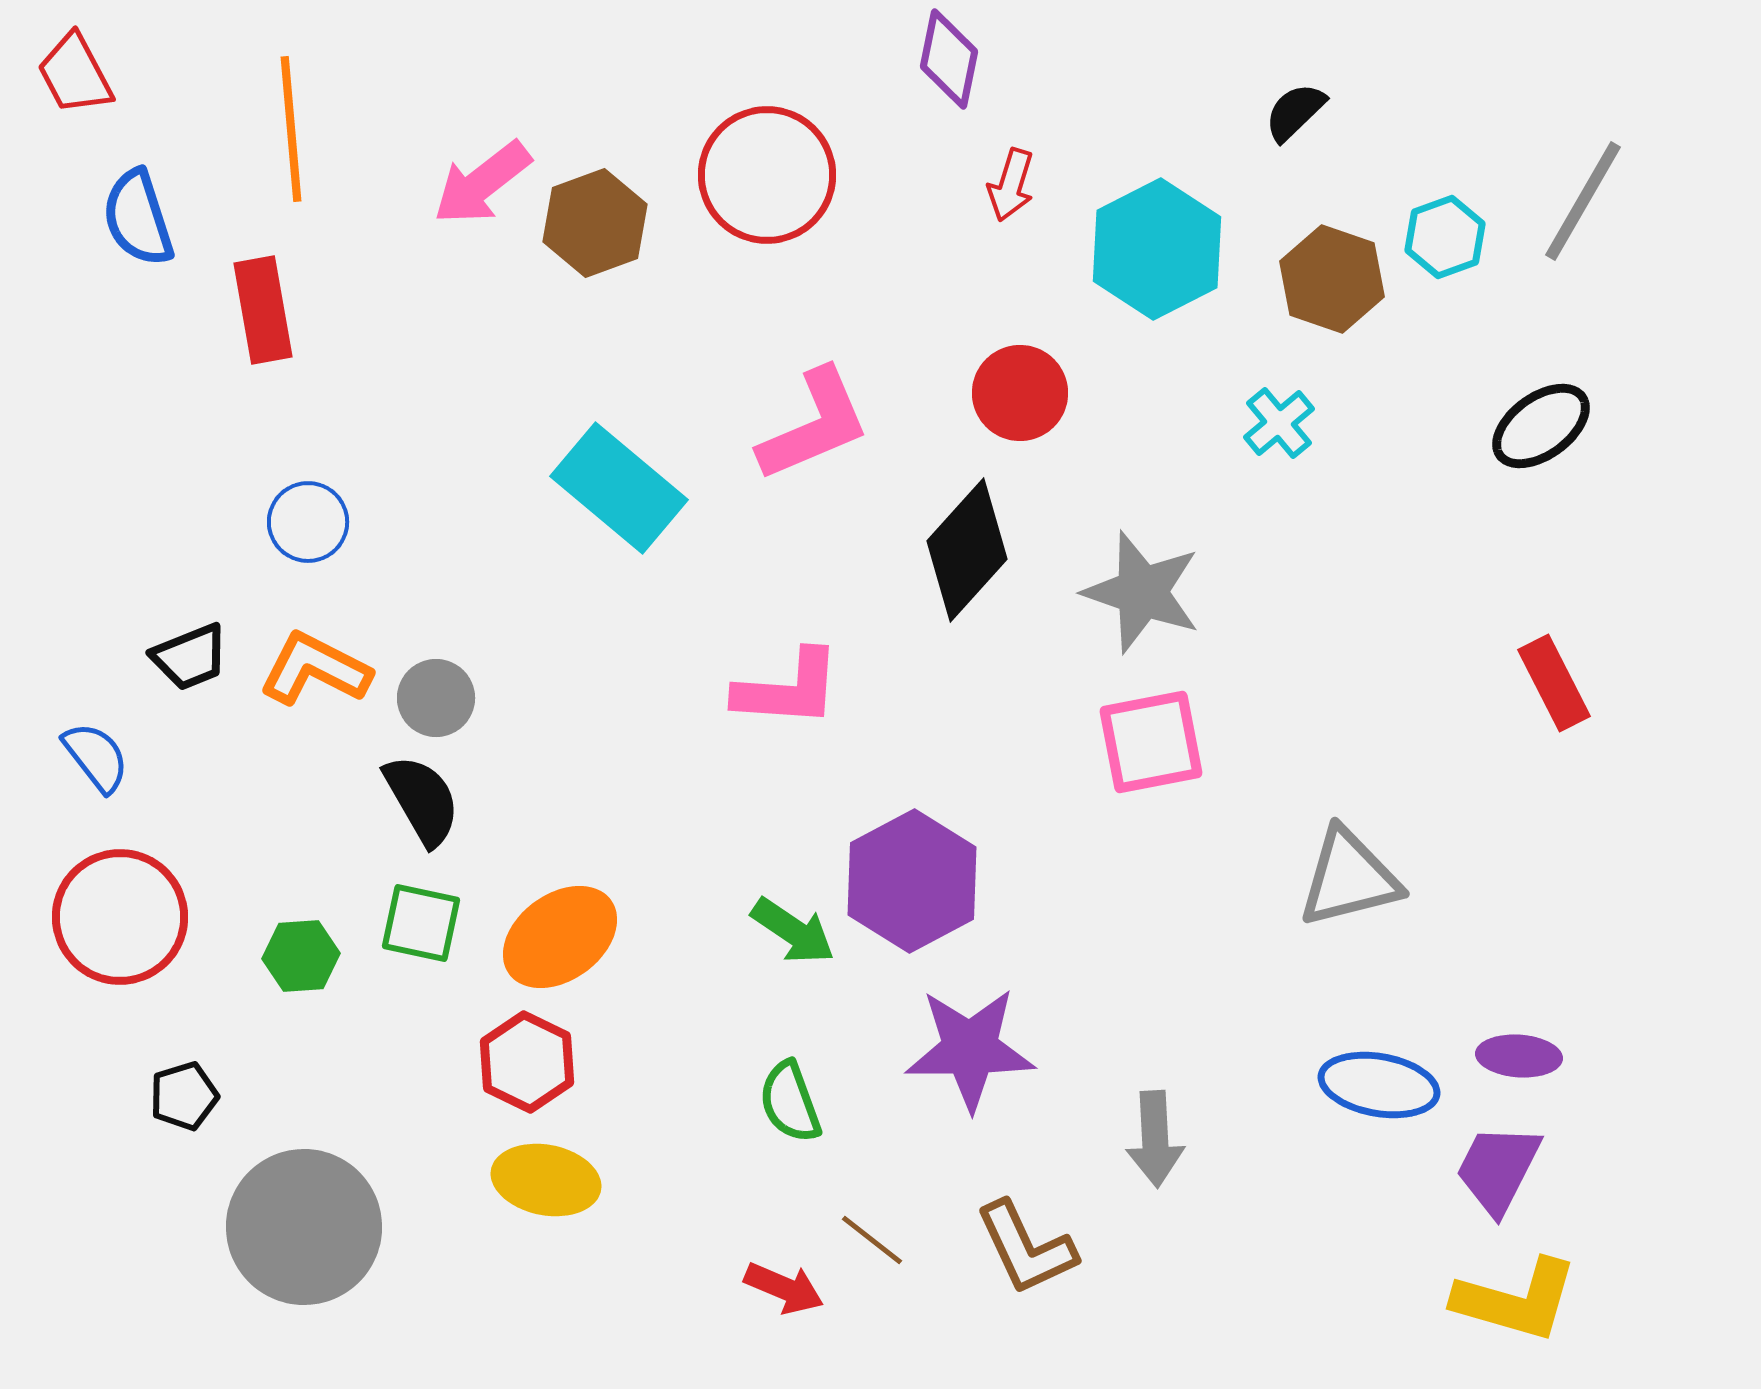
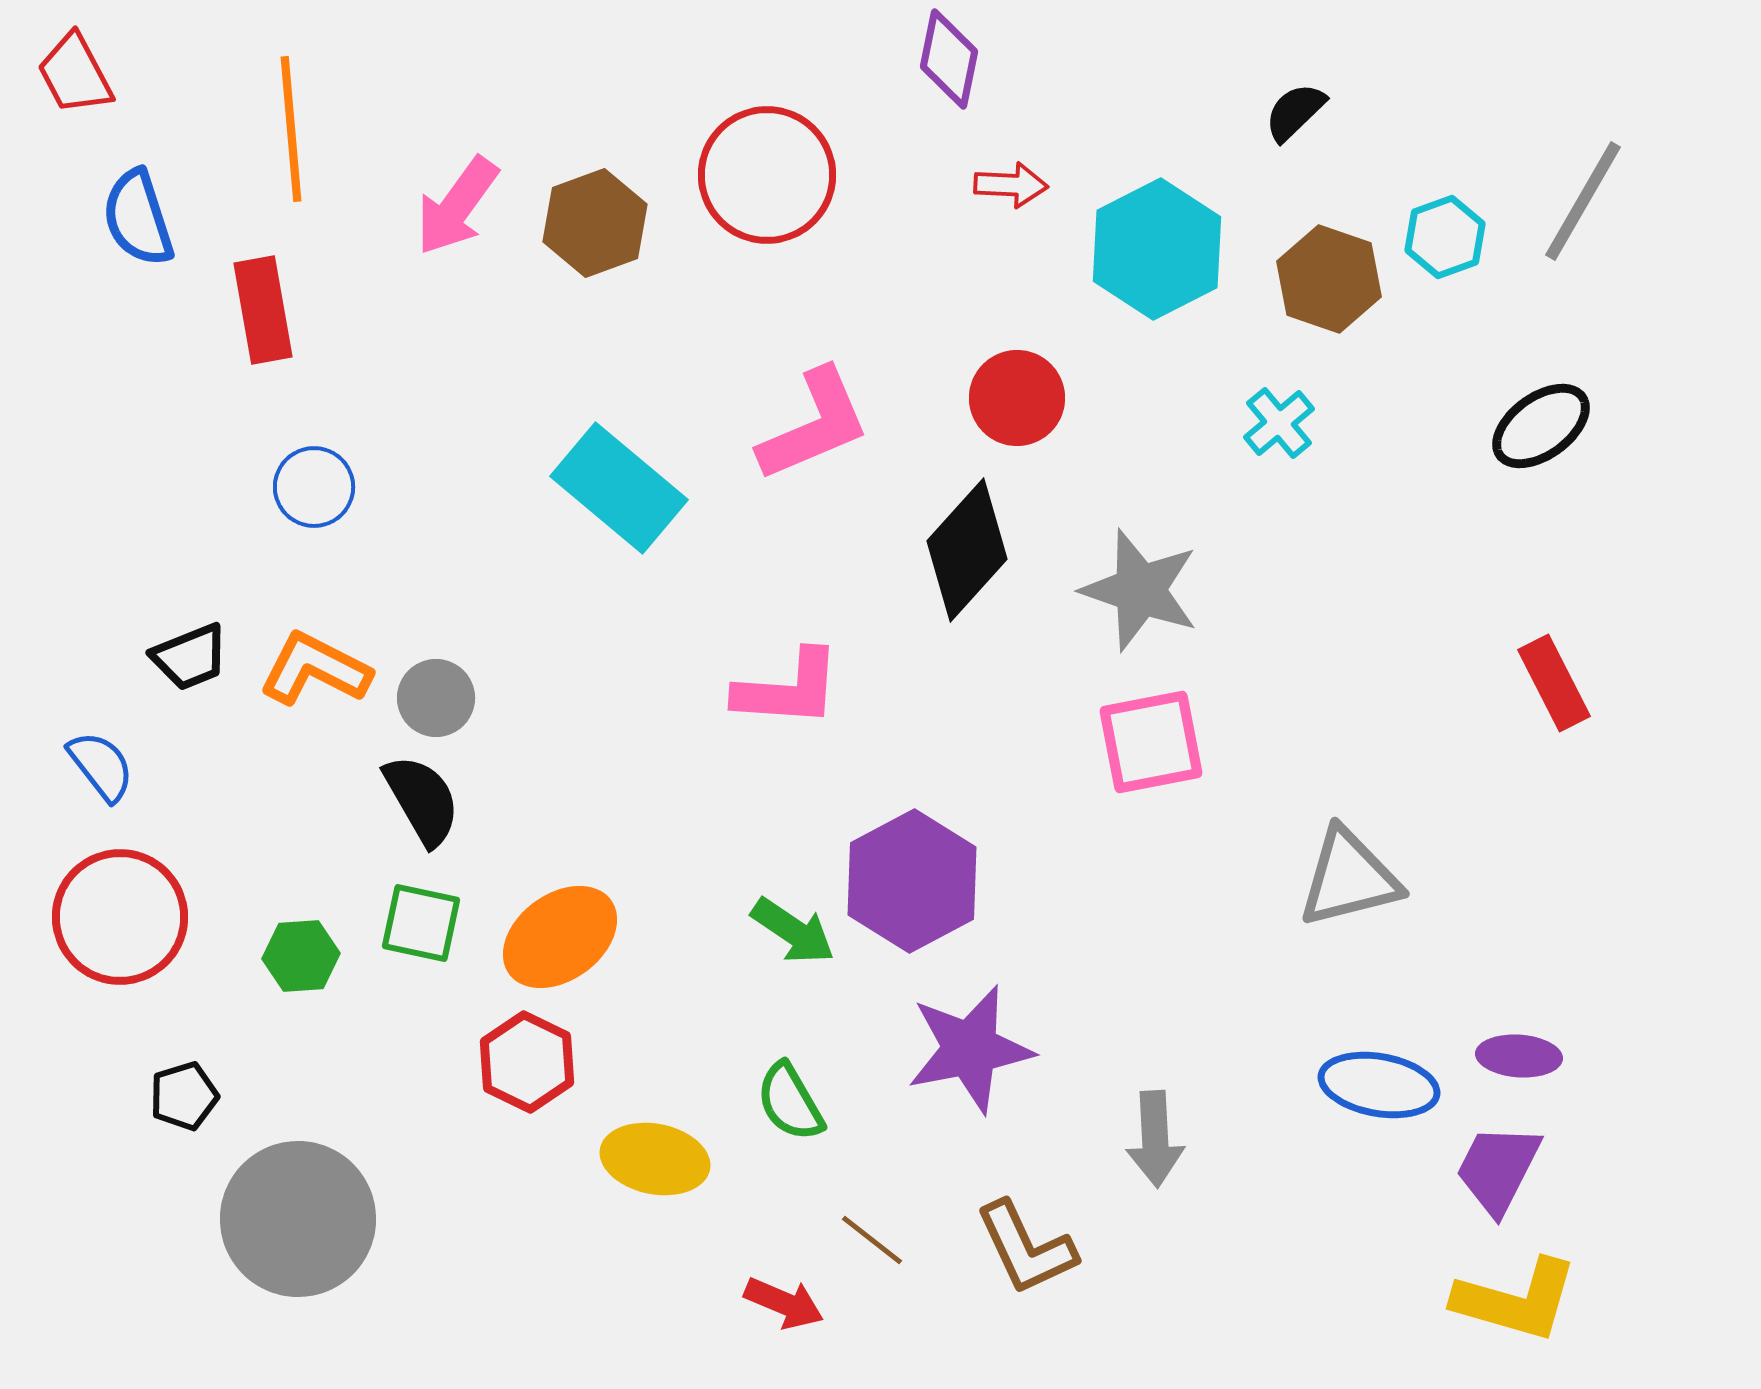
pink arrow at (482, 183): moved 25 px left, 23 px down; rotated 16 degrees counterclockwise
red arrow at (1011, 185): rotated 104 degrees counterclockwise
brown hexagon at (1332, 279): moved 3 px left
red circle at (1020, 393): moved 3 px left, 5 px down
blue circle at (308, 522): moved 6 px right, 35 px up
gray star at (1142, 592): moved 2 px left, 2 px up
blue semicircle at (96, 757): moved 5 px right, 9 px down
purple star at (970, 1049): rotated 11 degrees counterclockwise
green semicircle at (790, 1102): rotated 10 degrees counterclockwise
yellow ellipse at (546, 1180): moved 109 px right, 21 px up
gray circle at (304, 1227): moved 6 px left, 8 px up
red arrow at (784, 1288): moved 15 px down
